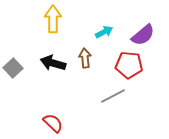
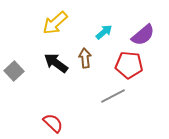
yellow arrow: moved 2 px right, 4 px down; rotated 132 degrees counterclockwise
cyan arrow: rotated 12 degrees counterclockwise
black arrow: moved 3 px right; rotated 20 degrees clockwise
gray square: moved 1 px right, 3 px down
